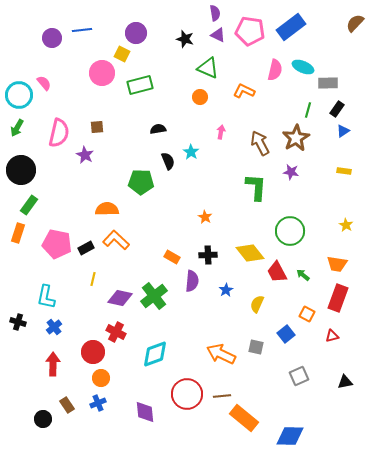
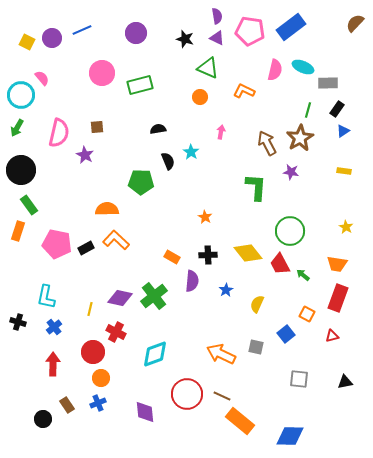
purple semicircle at (215, 13): moved 2 px right, 3 px down
blue line at (82, 30): rotated 18 degrees counterclockwise
purple triangle at (218, 35): moved 1 px left, 3 px down
yellow square at (122, 54): moved 95 px left, 12 px up
pink semicircle at (44, 83): moved 2 px left, 5 px up
cyan circle at (19, 95): moved 2 px right
brown star at (296, 138): moved 4 px right
brown arrow at (260, 143): moved 7 px right
green rectangle at (29, 205): rotated 72 degrees counterclockwise
yellow star at (346, 225): moved 2 px down
orange rectangle at (18, 233): moved 2 px up
yellow diamond at (250, 253): moved 2 px left
red trapezoid at (277, 272): moved 3 px right, 8 px up
yellow line at (93, 279): moved 3 px left, 30 px down
gray square at (299, 376): moved 3 px down; rotated 30 degrees clockwise
brown line at (222, 396): rotated 30 degrees clockwise
orange rectangle at (244, 418): moved 4 px left, 3 px down
